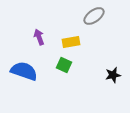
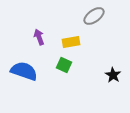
black star: rotated 28 degrees counterclockwise
